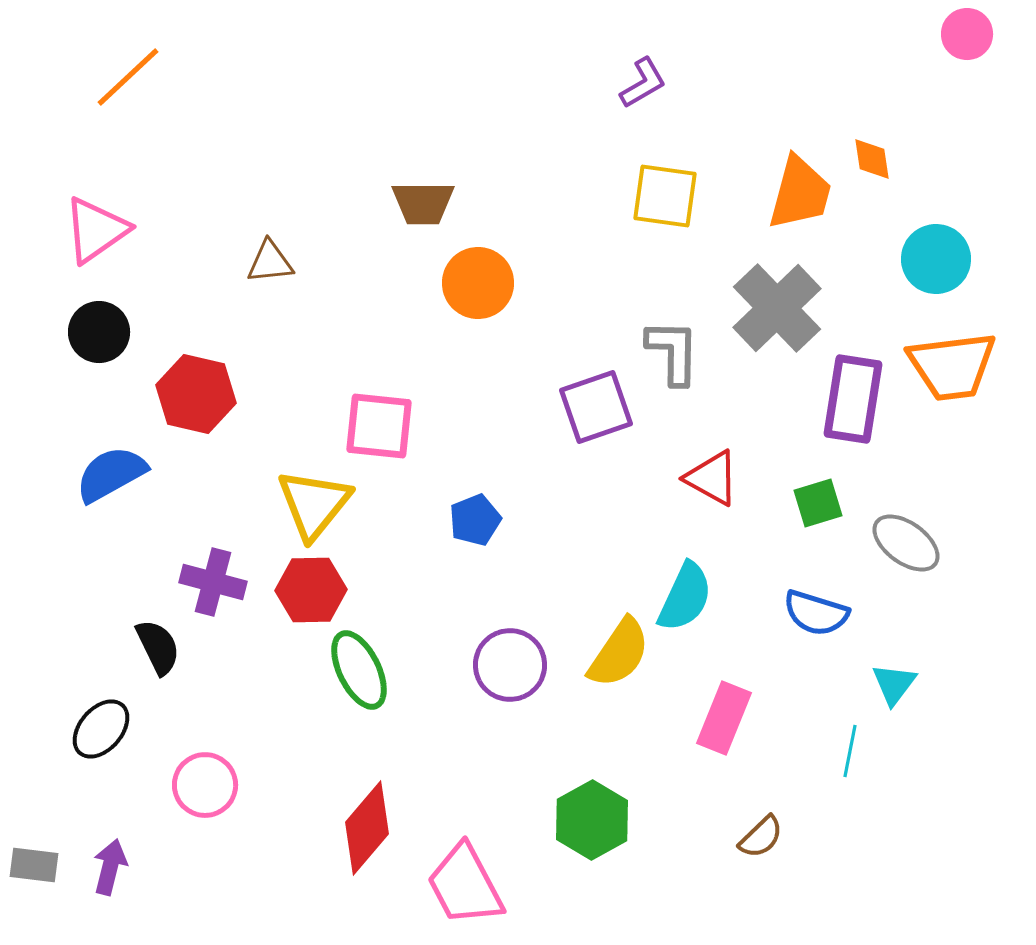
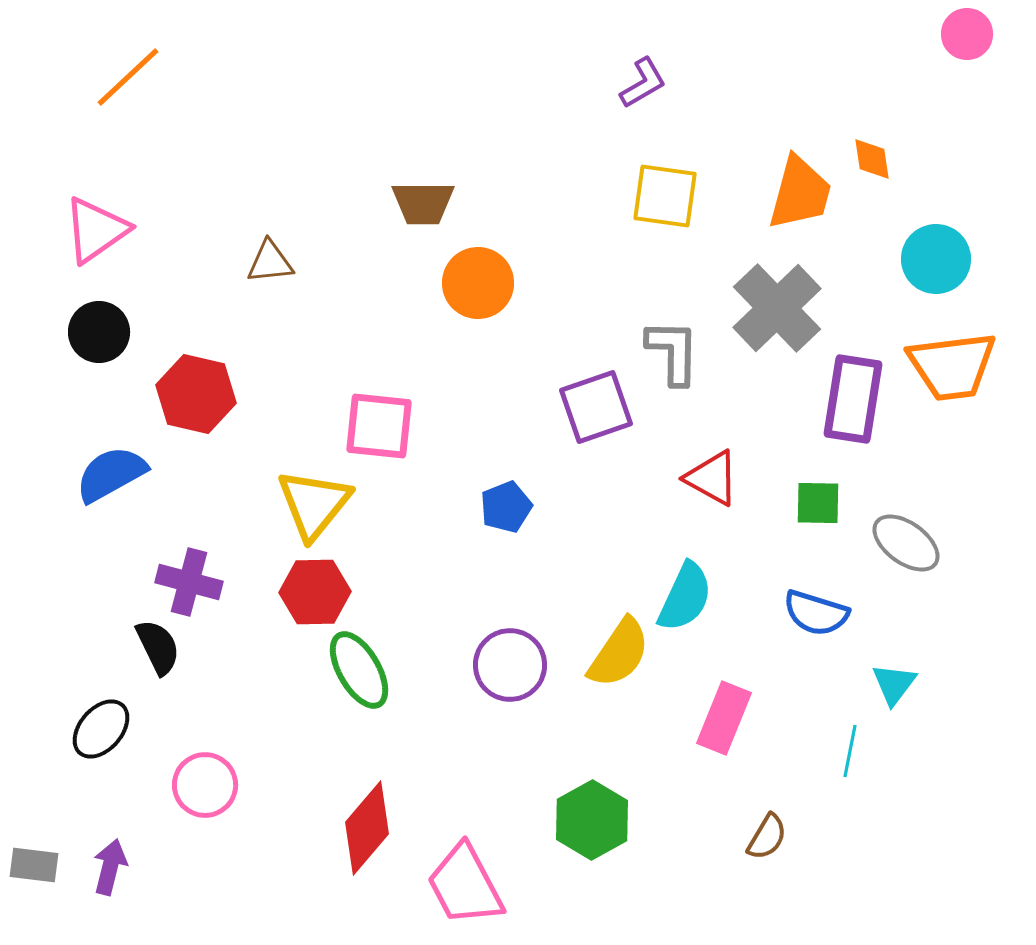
green square at (818, 503): rotated 18 degrees clockwise
blue pentagon at (475, 520): moved 31 px right, 13 px up
purple cross at (213, 582): moved 24 px left
red hexagon at (311, 590): moved 4 px right, 2 px down
green ellipse at (359, 670): rotated 4 degrees counterclockwise
brown semicircle at (761, 837): moved 6 px right; rotated 15 degrees counterclockwise
